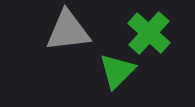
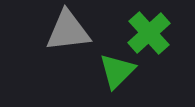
green cross: rotated 6 degrees clockwise
